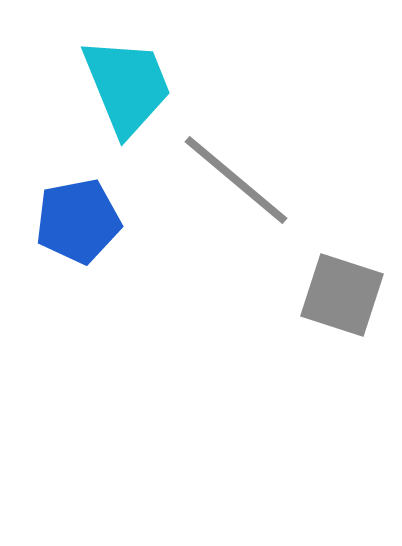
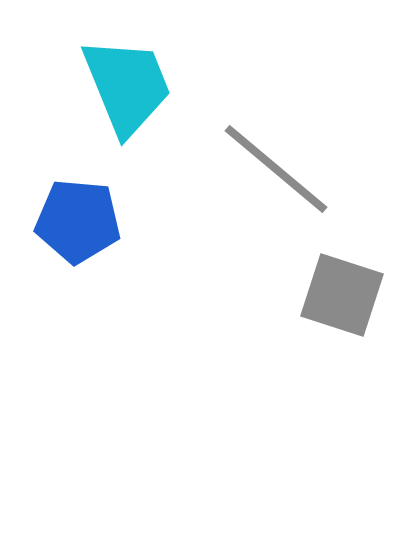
gray line: moved 40 px right, 11 px up
blue pentagon: rotated 16 degrees clockwise
